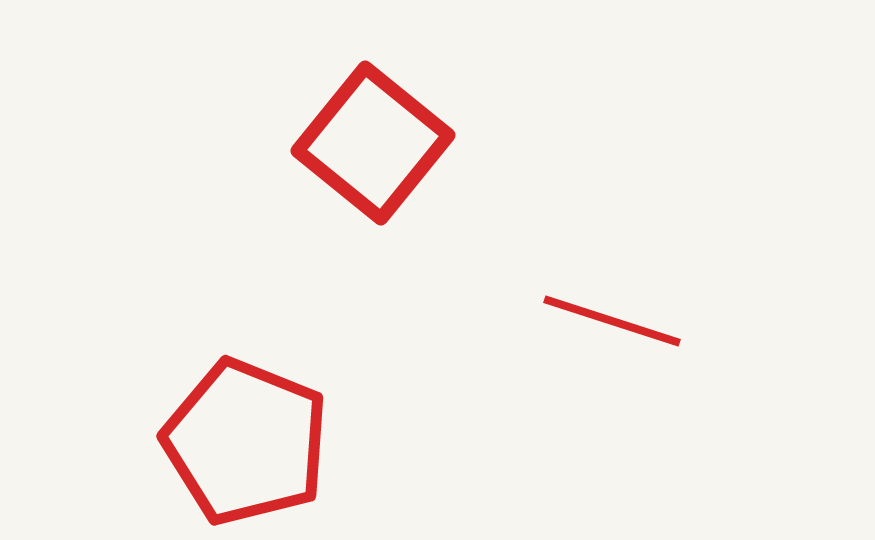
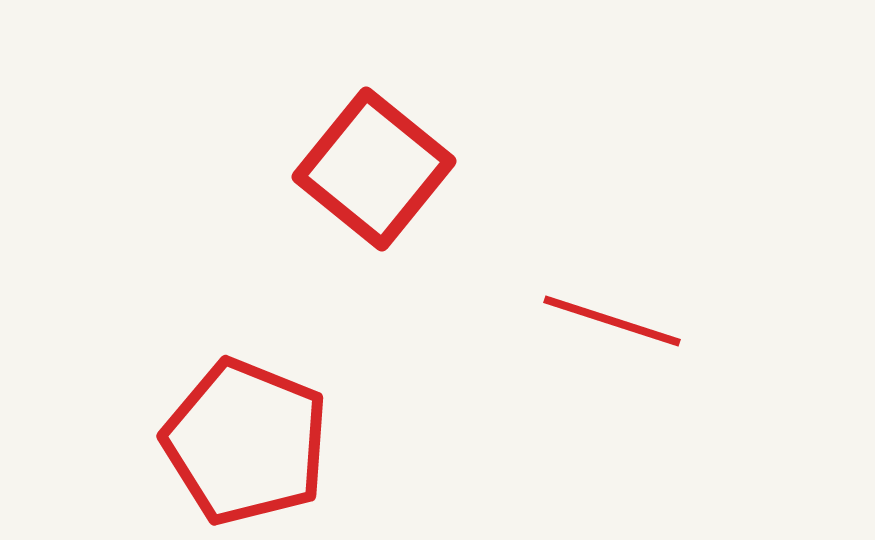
red square: moved 1 px right, 26 px down
